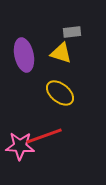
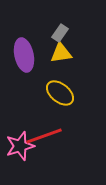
gray rectangle: moved 12 px left, 1 px down; rotated 48 degrees counterclockwise
yellow triangle: rotated 25 degrees counterclockwise
pink star: rotated 20 degrees counterclockwise
